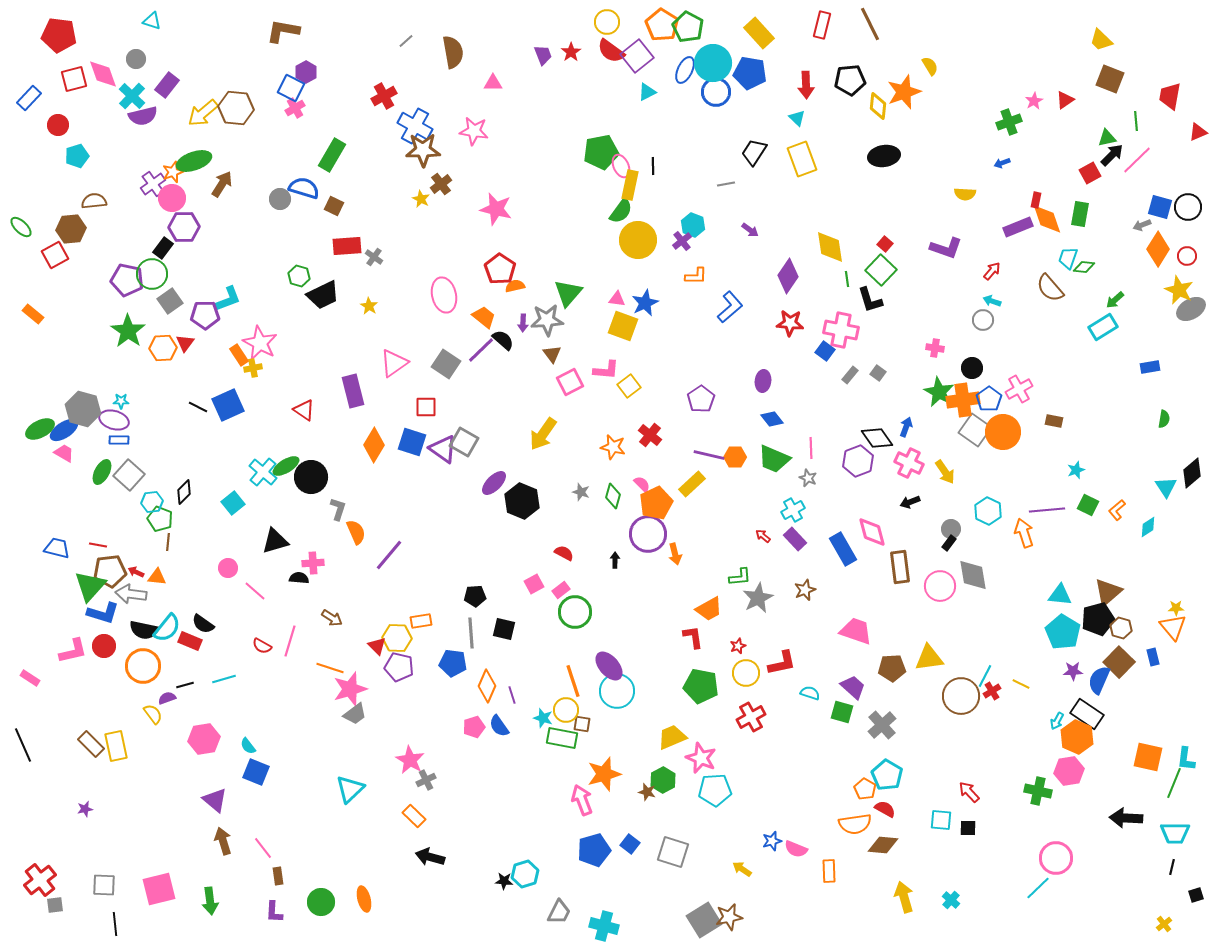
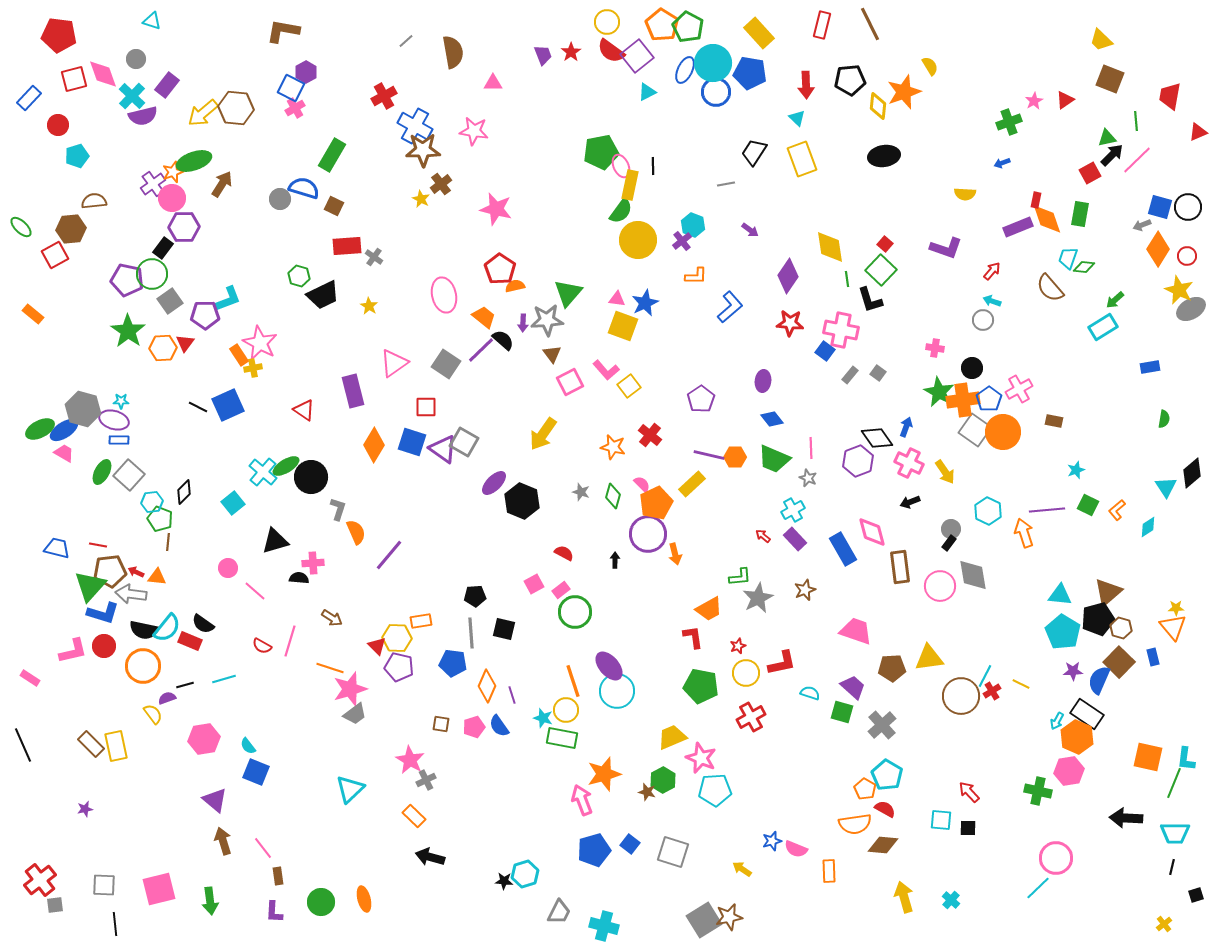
pink L-shape at (606, 370): rotated 44 degrees clockwise
brown square at (582, 724): moved 141 px left
